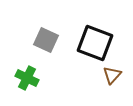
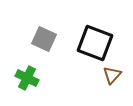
gray square: moved 2 px left, 1 px up
